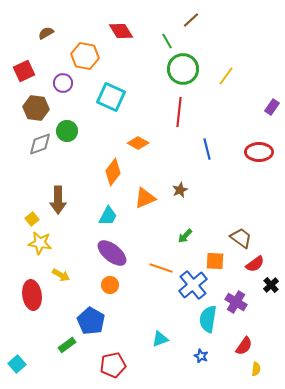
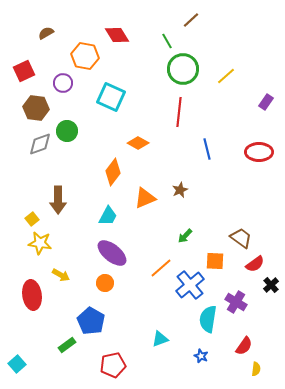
red diamond at (121, 31): moved 4 px left, 4 px down
yellow line at (226, 76): rotated 12 degrees clockwise
purple rectangle at (272, 107): moved 6 px left, 5 px up
orange line at (161, 268): rotated 60 degrees counterclockwise
orange circle at (110, 285): moved 5 px left, 2 px up
blue cross at (193, 285): moved 3 px left
